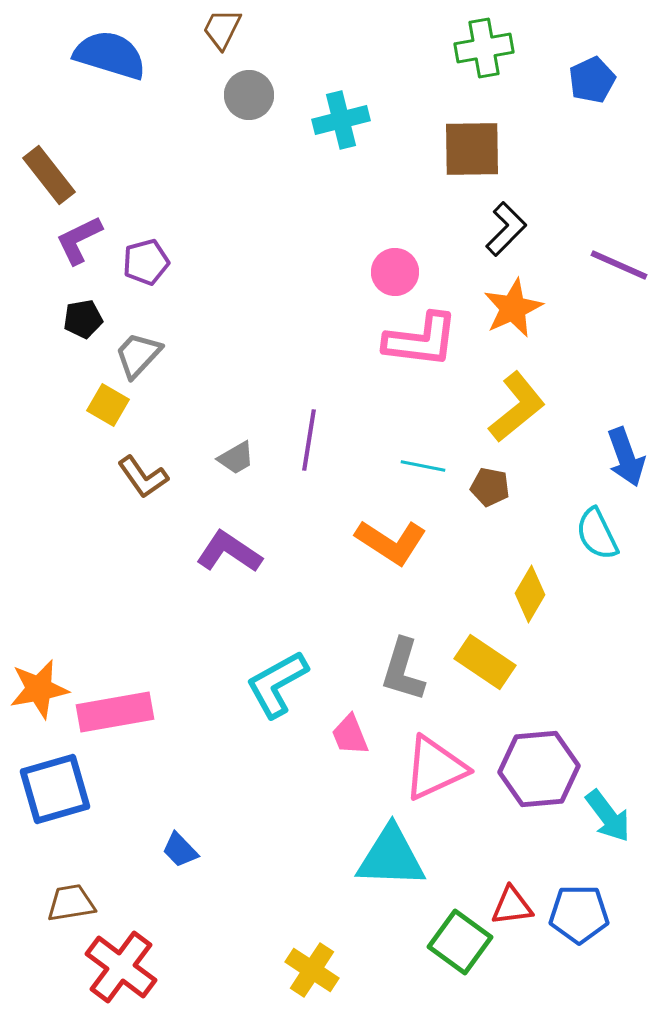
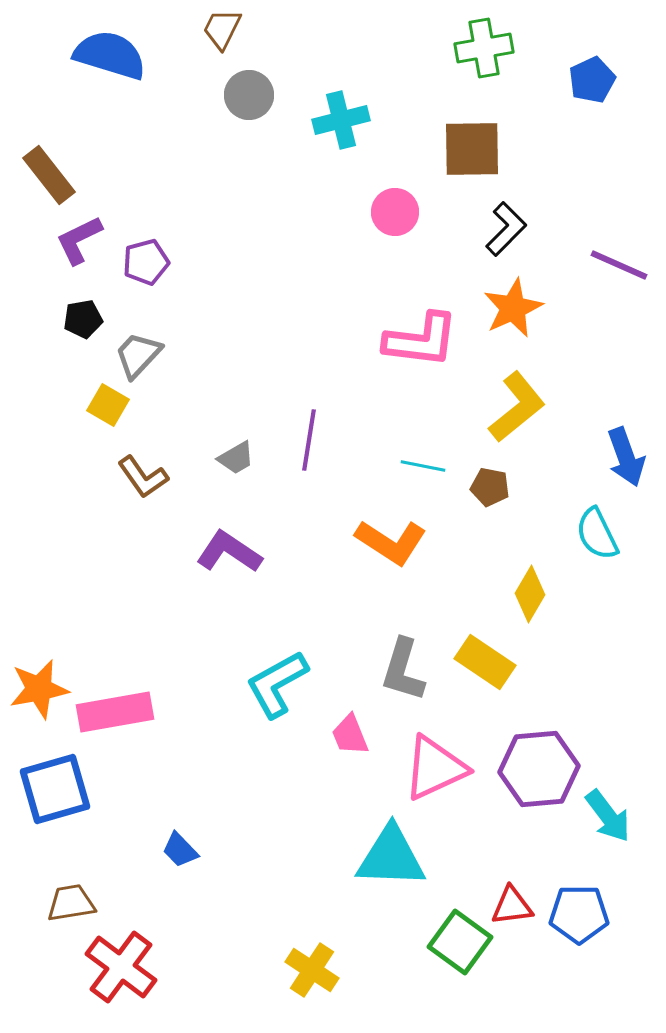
pink circle at (395, 272): moved 60 px up
